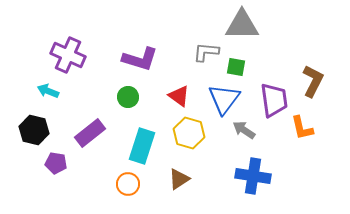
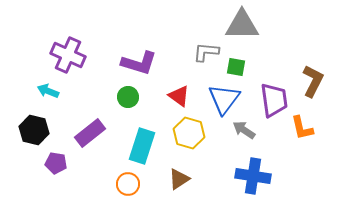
purple L-shape: moved 1 px left, 4 px down
